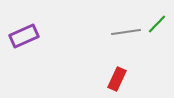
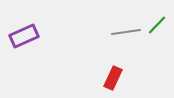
green line: moved 1 px down
red rectangle: moved 4 px left, 1 px up
